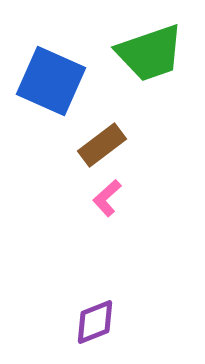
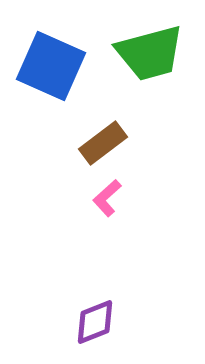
green trapezoid: rotated 4 degrees clockwise
blue square: moved 15 px up
brown rectangle: moved 1 px right, 2 px up
